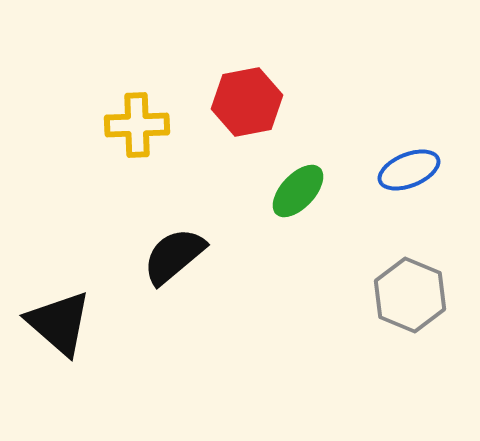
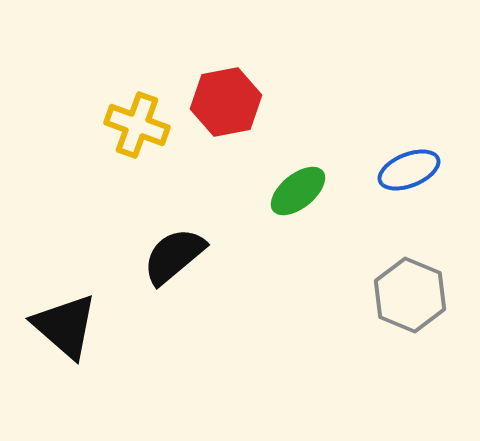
red hexagon: moved 21 px left
yellow cross: rotated 22 degrees clockwise
green ellipse: rotated 8 degrees clockwise
black triangle: moved 6 px right, 3 px down
